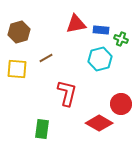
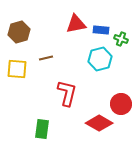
brown line: rotated 16 degrees clockwise
